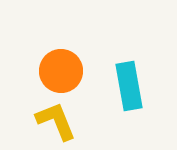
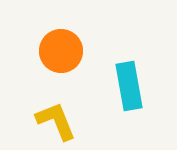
orange circle: moved 20 px up
